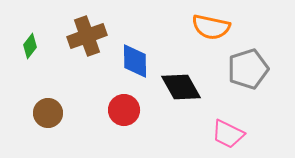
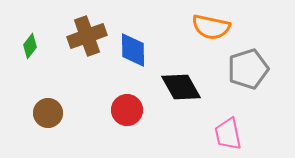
blue diamond: moved 2 px left, 11 px up
red circle: moved 3 px right
pink trapezoid: rotated 52 degrees clockwise
